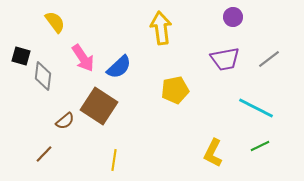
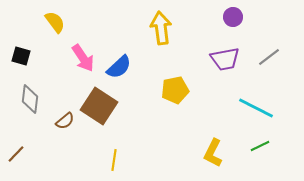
gray line: moved 2 px up
gray diamond: moved 13 px left, 23 px down
brown line: moved 28 px left
